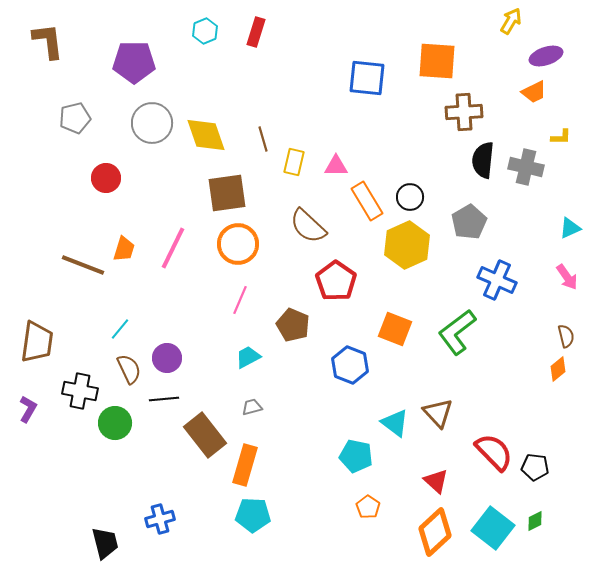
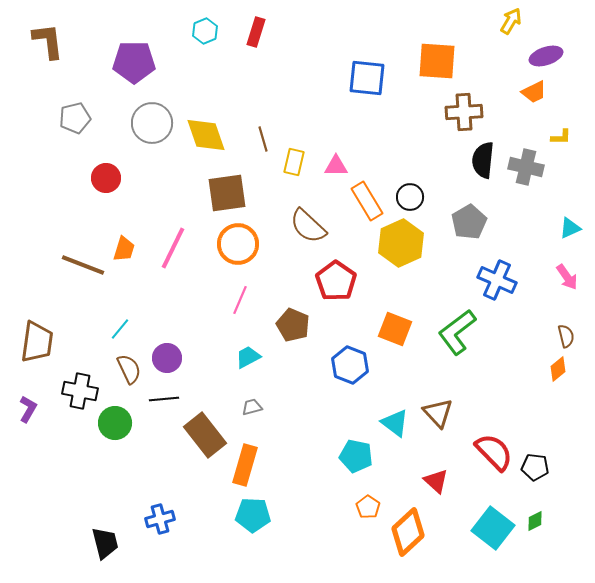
yellow hexagon at (407, 245): moved 6 px left, 2 px up
orange diamond at (435, 532): moved 27 px left
